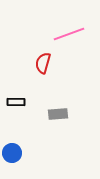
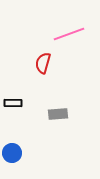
black rectangle: moved 3 px left, 1 px down
